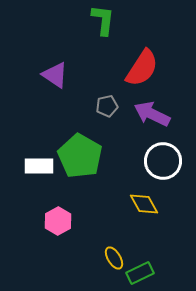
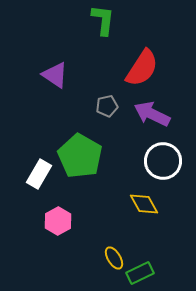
white rectangle: moved 8 px down; rotated 60 degrees counterclockwise
